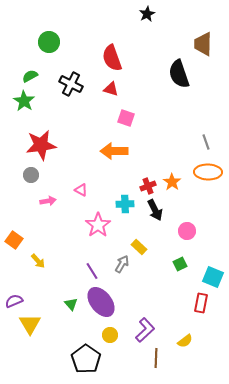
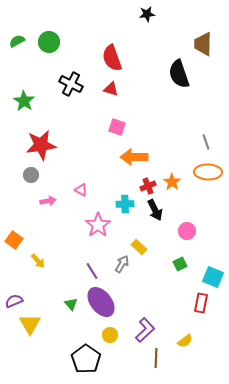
black star: rotated 21 degrees clockwise
green semicircle: moved 13 px left, 35 px up
pink square: moved 9 px left, 9 px down
orange arrow: moved 20 px right, 6 px down
